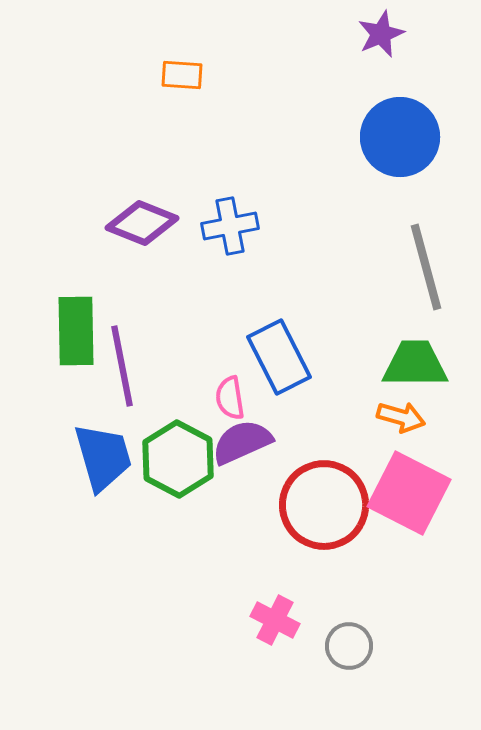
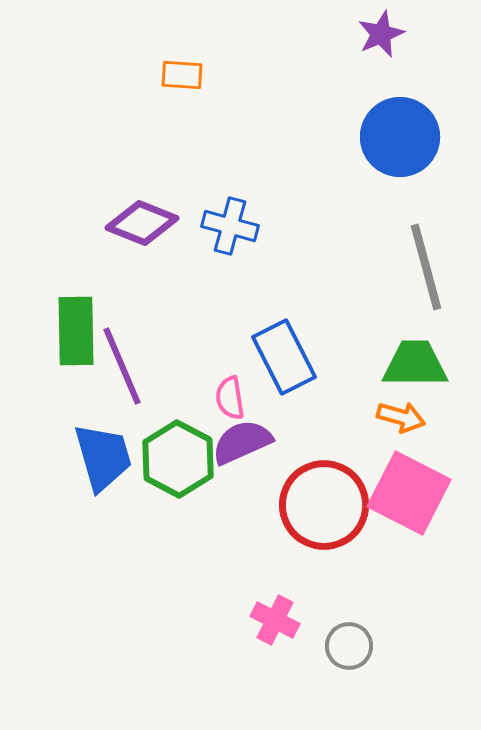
blue cross: rotated 26 degrees clockwise
blue rectangle: moved 5 px right
purple line: rotated 12 degrees counterclockwise
